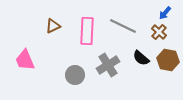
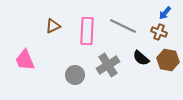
brown cross: rotated 21 degrees counterclockwise
